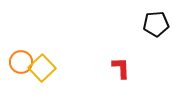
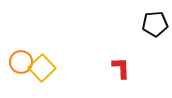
black pentagon: moved 1 px left
